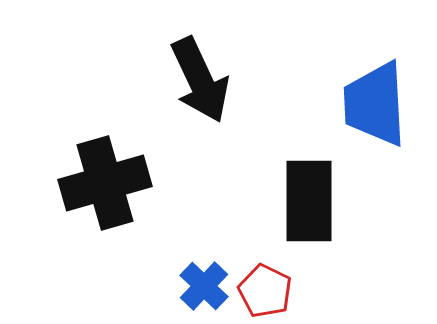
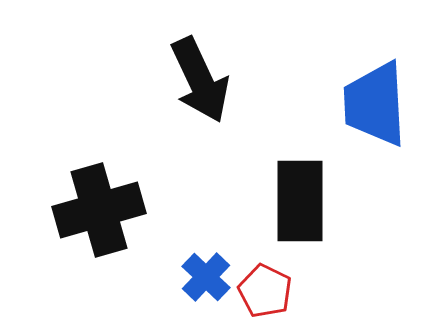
black cross: moved 6 px left, 27 px down
black rectangle: moved 9 px left
blue cross: moved 2 px right, 9 px up
